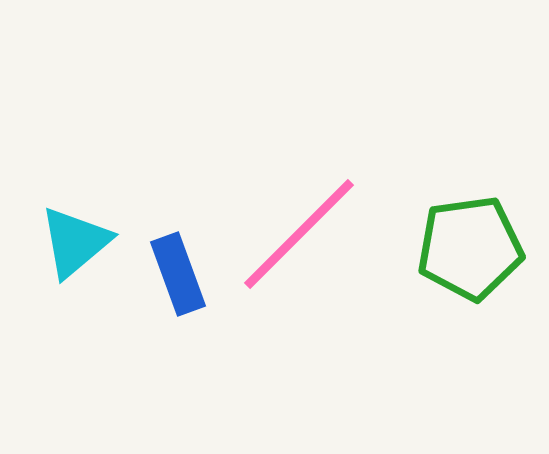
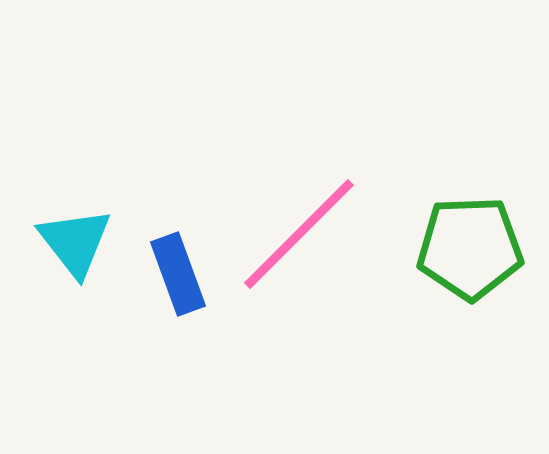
cyan triangle: rotated 28 degrees counterclockwise
green pentagon: rotated 6 degrees clockwise
